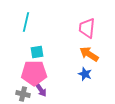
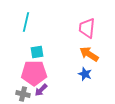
purple arrow: rotated 80 degrees clockwise
